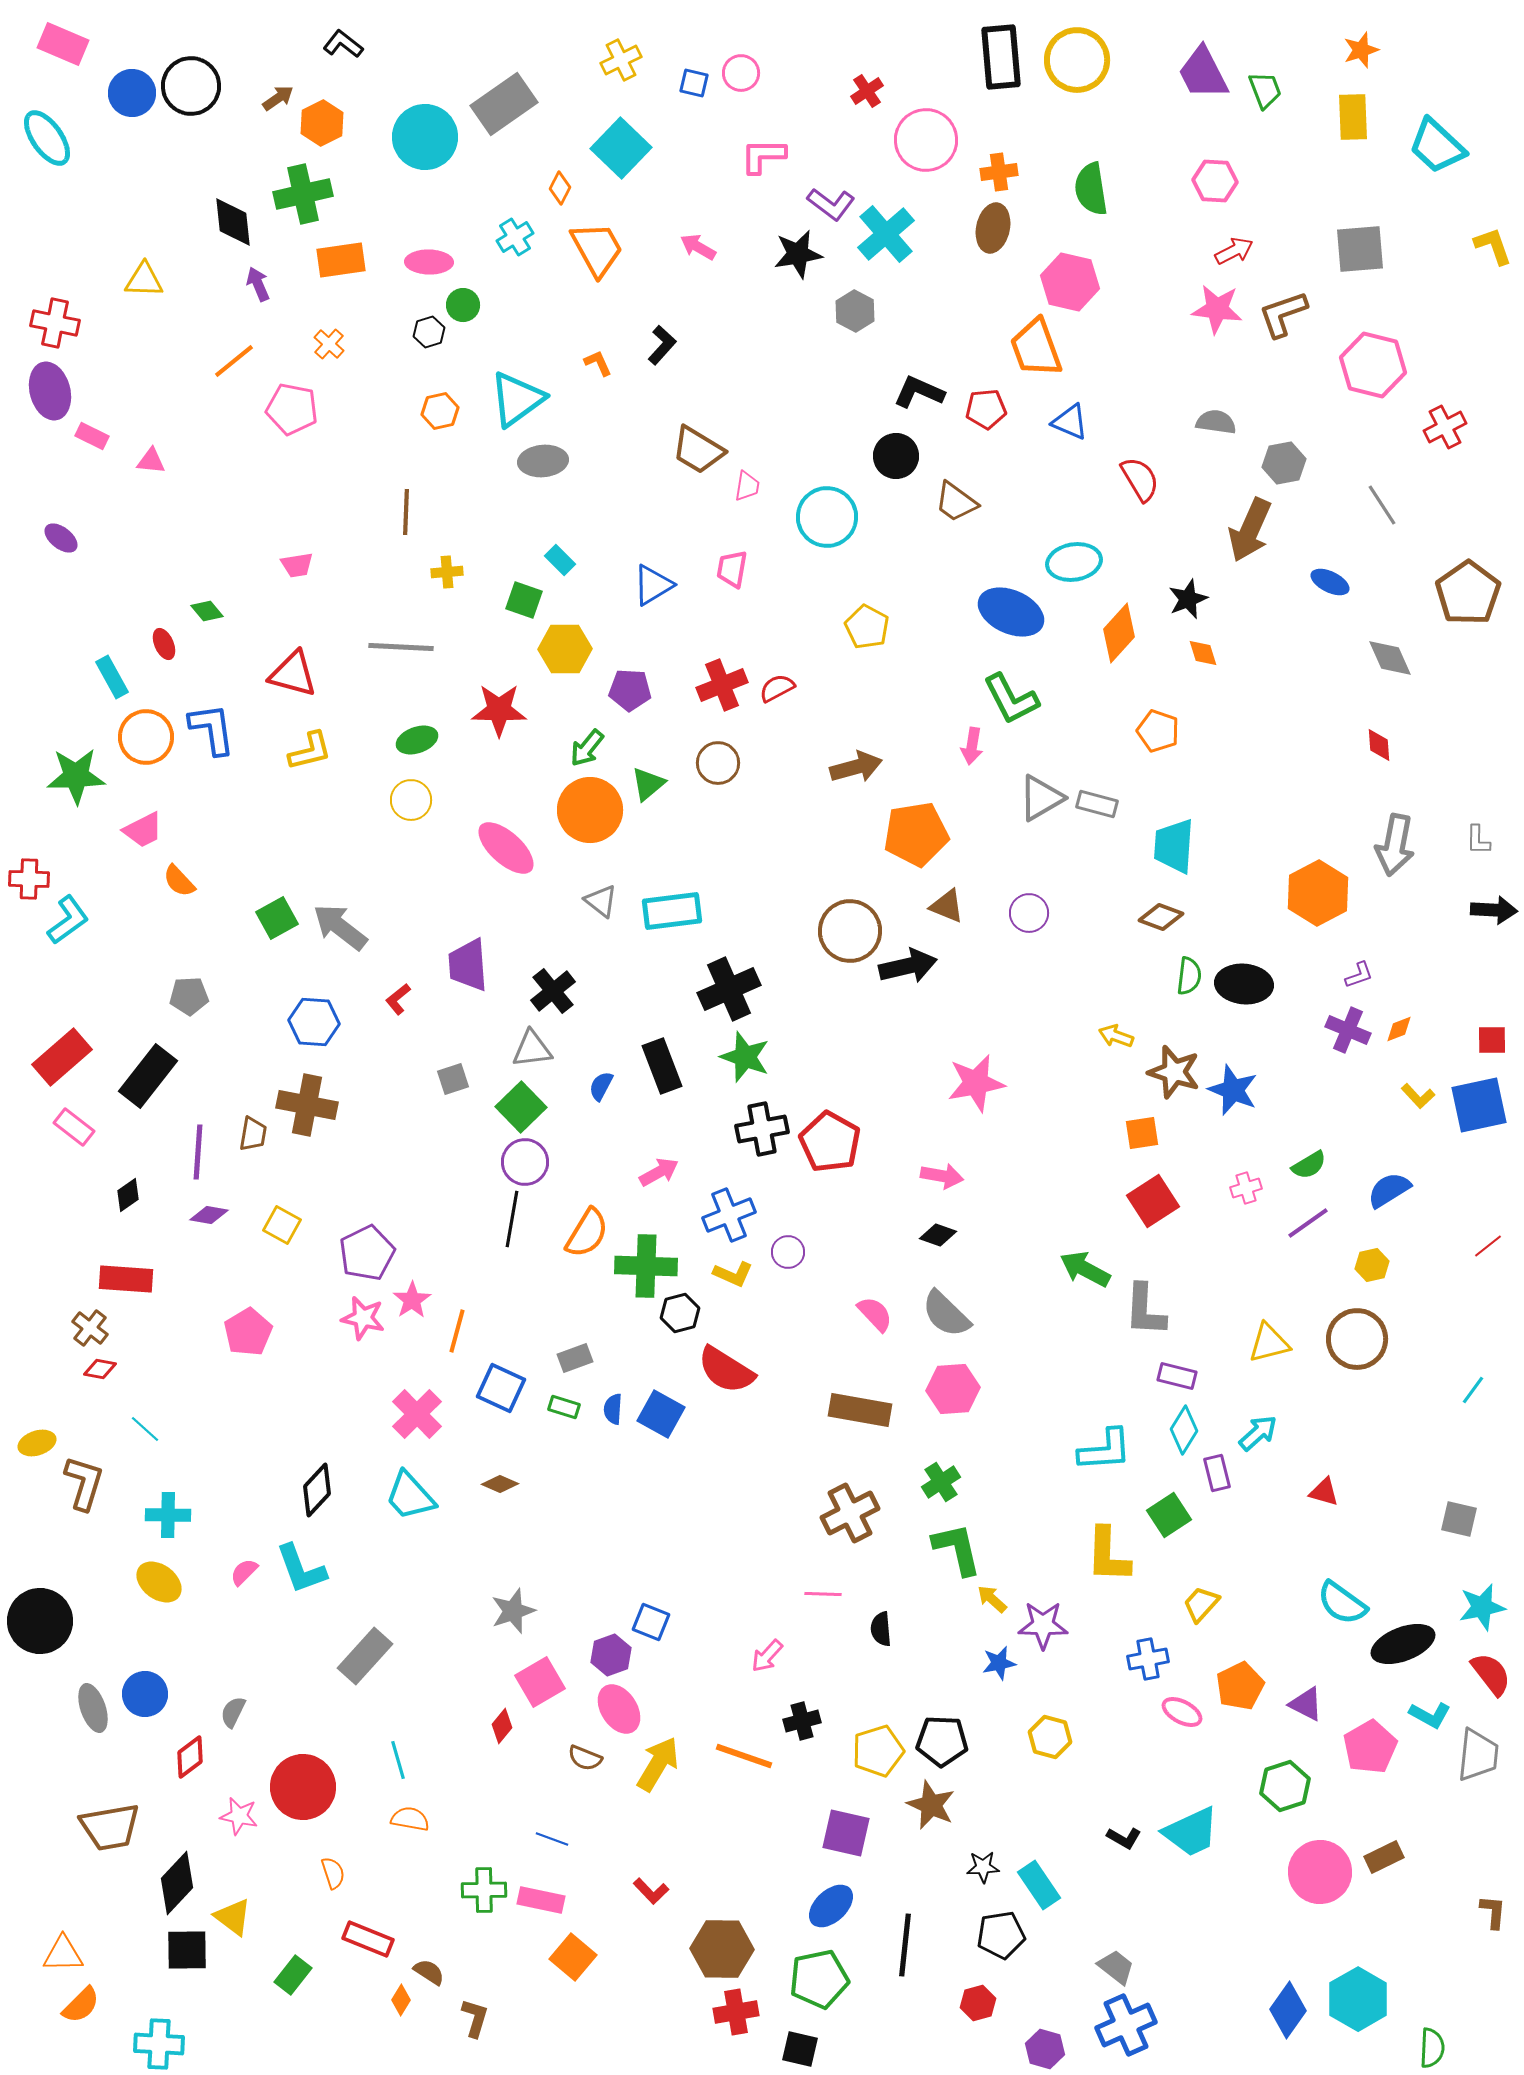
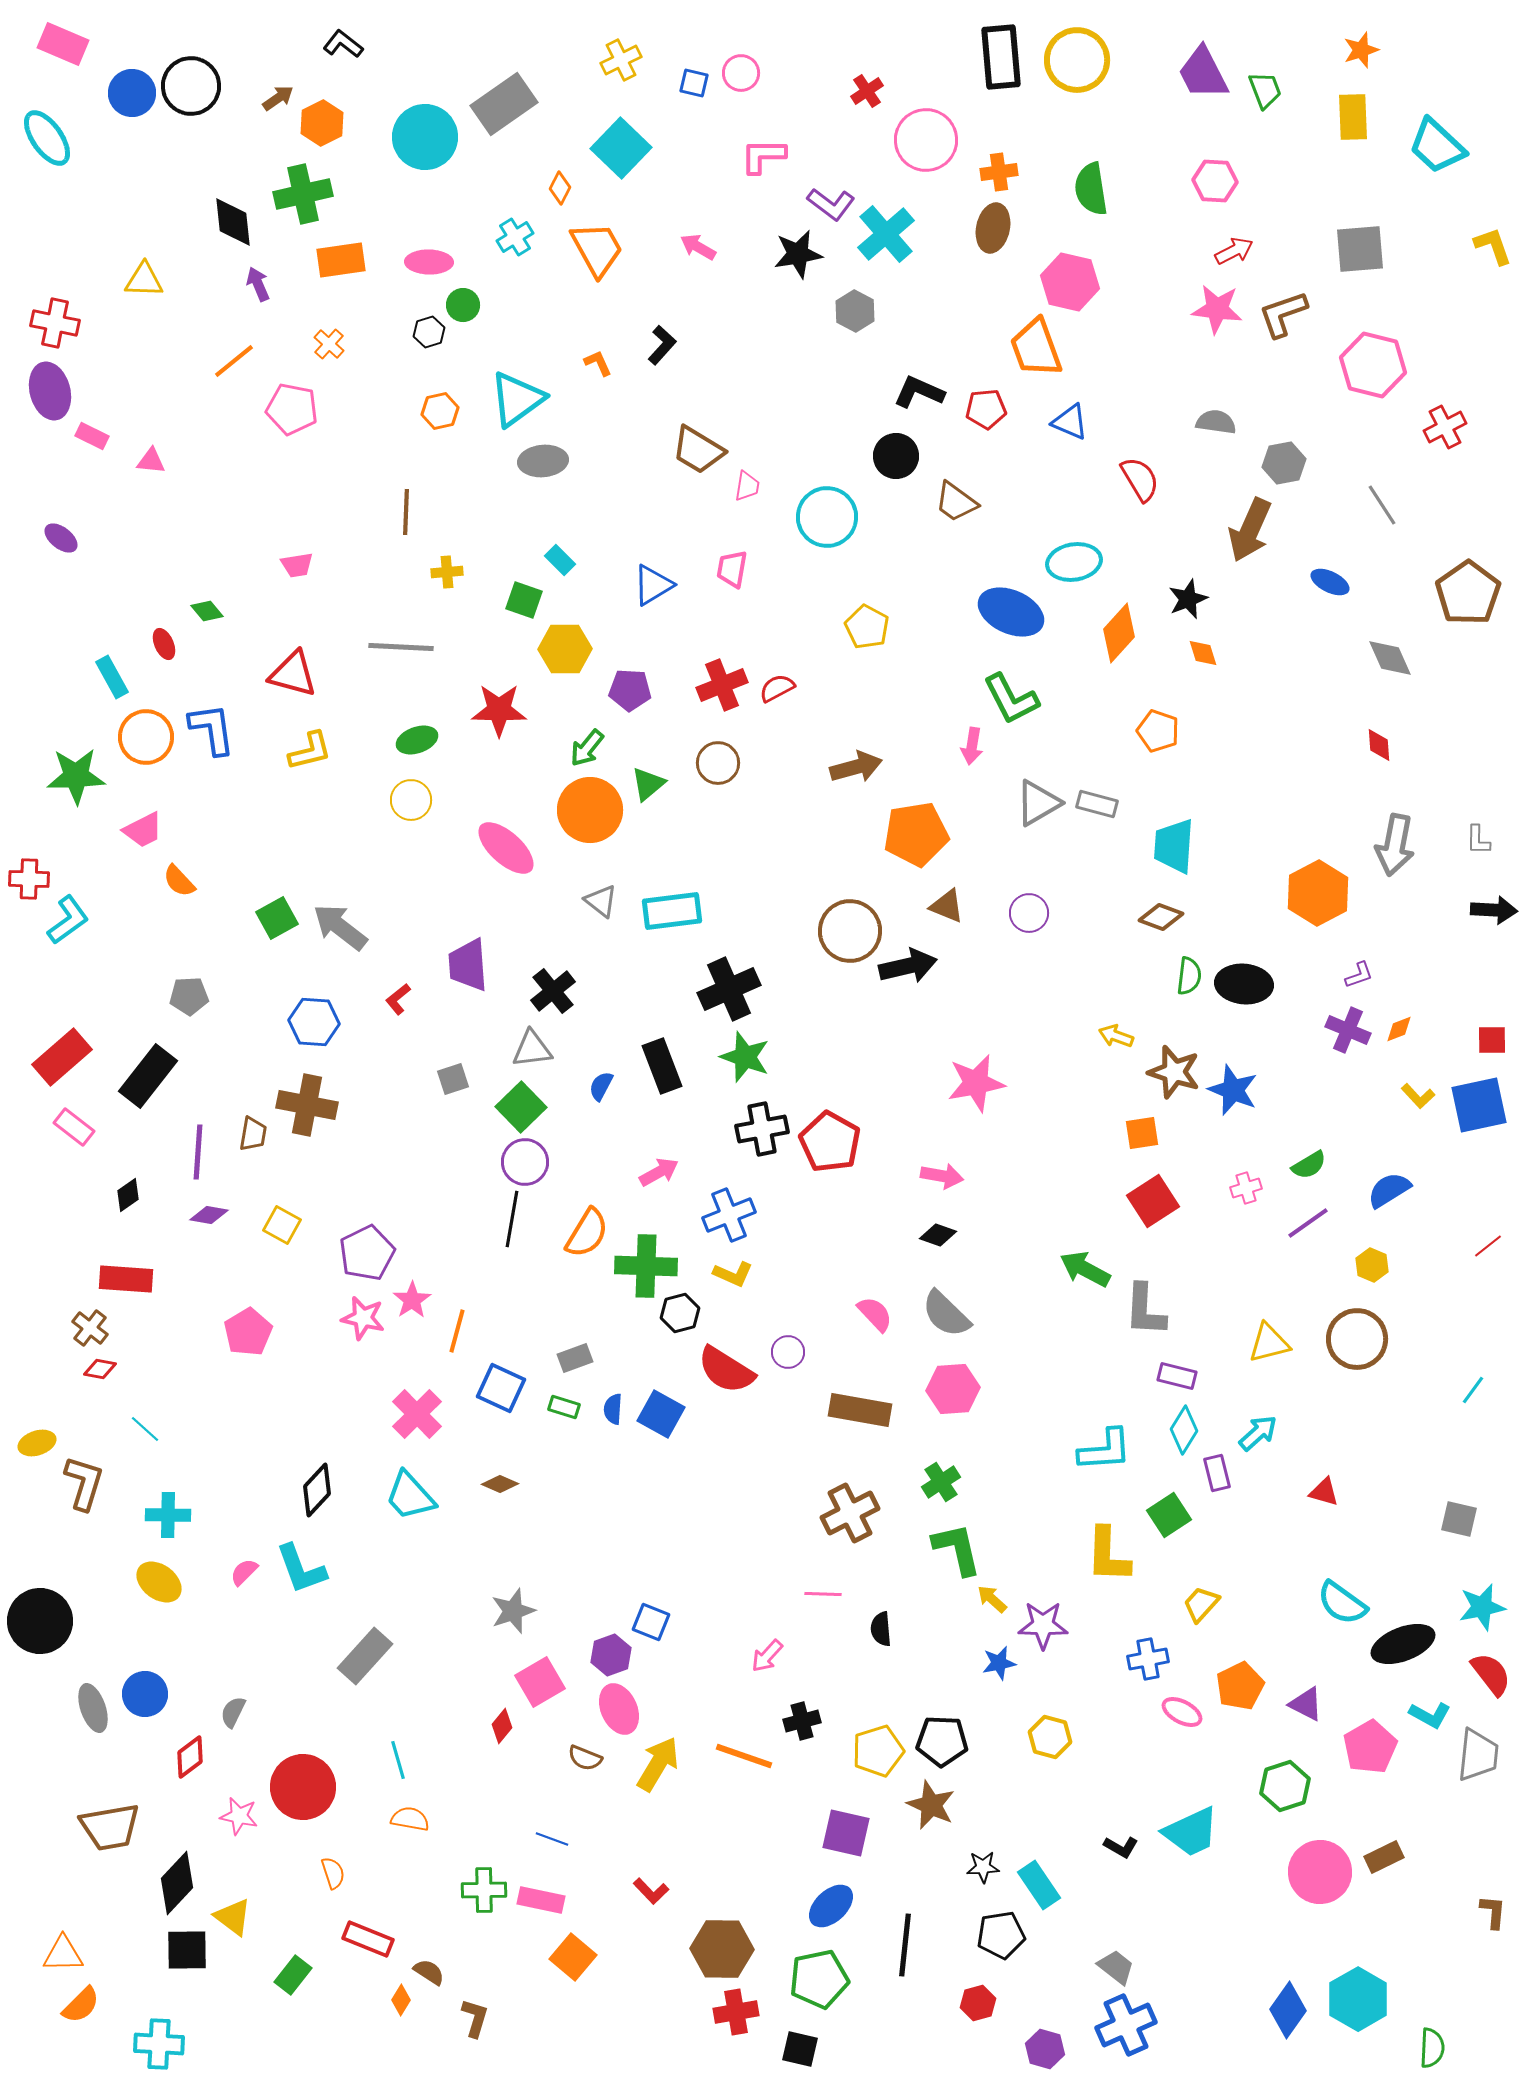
gray triangle at (1041, 798): moved 3 px left, 5 px down
purple circle at (788, 1252): moved 100 px down
yellow hexagon at (1372, 1265): rotated 24 degrees counterclockwise
pink ellipse at (619, 1709): rotated 9 degrees clockwise
black L-shape at (1124, 1838): moved 3 px left, 9 px down
